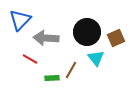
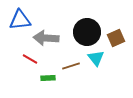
blue triangle: rotated 40 degrees clockwise
brown line: moved 4 px up; rotated 42 degrees clockwise
green rectangle: moved 4 px left
